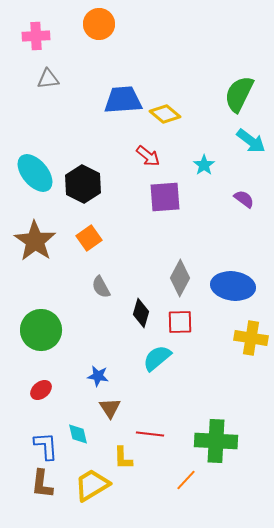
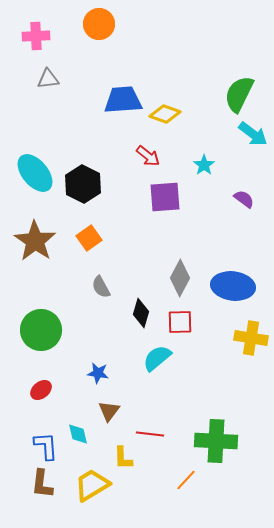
yellow diamond: rotated 20 degrees counterclockwise
cyan arrow: moved 2 px right, 7 px up
blue star: moved 3 px up
brown triangle: moved 1 px left, 3 px down; rotated 10 degrees clockwise
